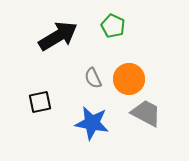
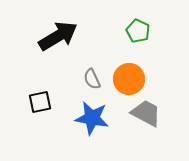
green pentagon: moved 25 px right, 5 px down
gray semicircle: moved 1 px left, 1 px down
blue star: moved 5 px up
